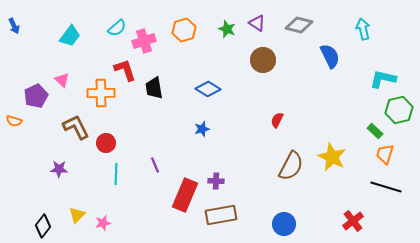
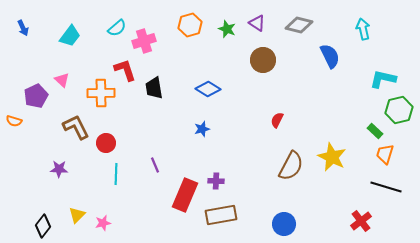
blue arrow: moved 9 px right, 2 px down
orange hexagon: moved 6 px right, 5 px up
red cross: moved 8 px right
